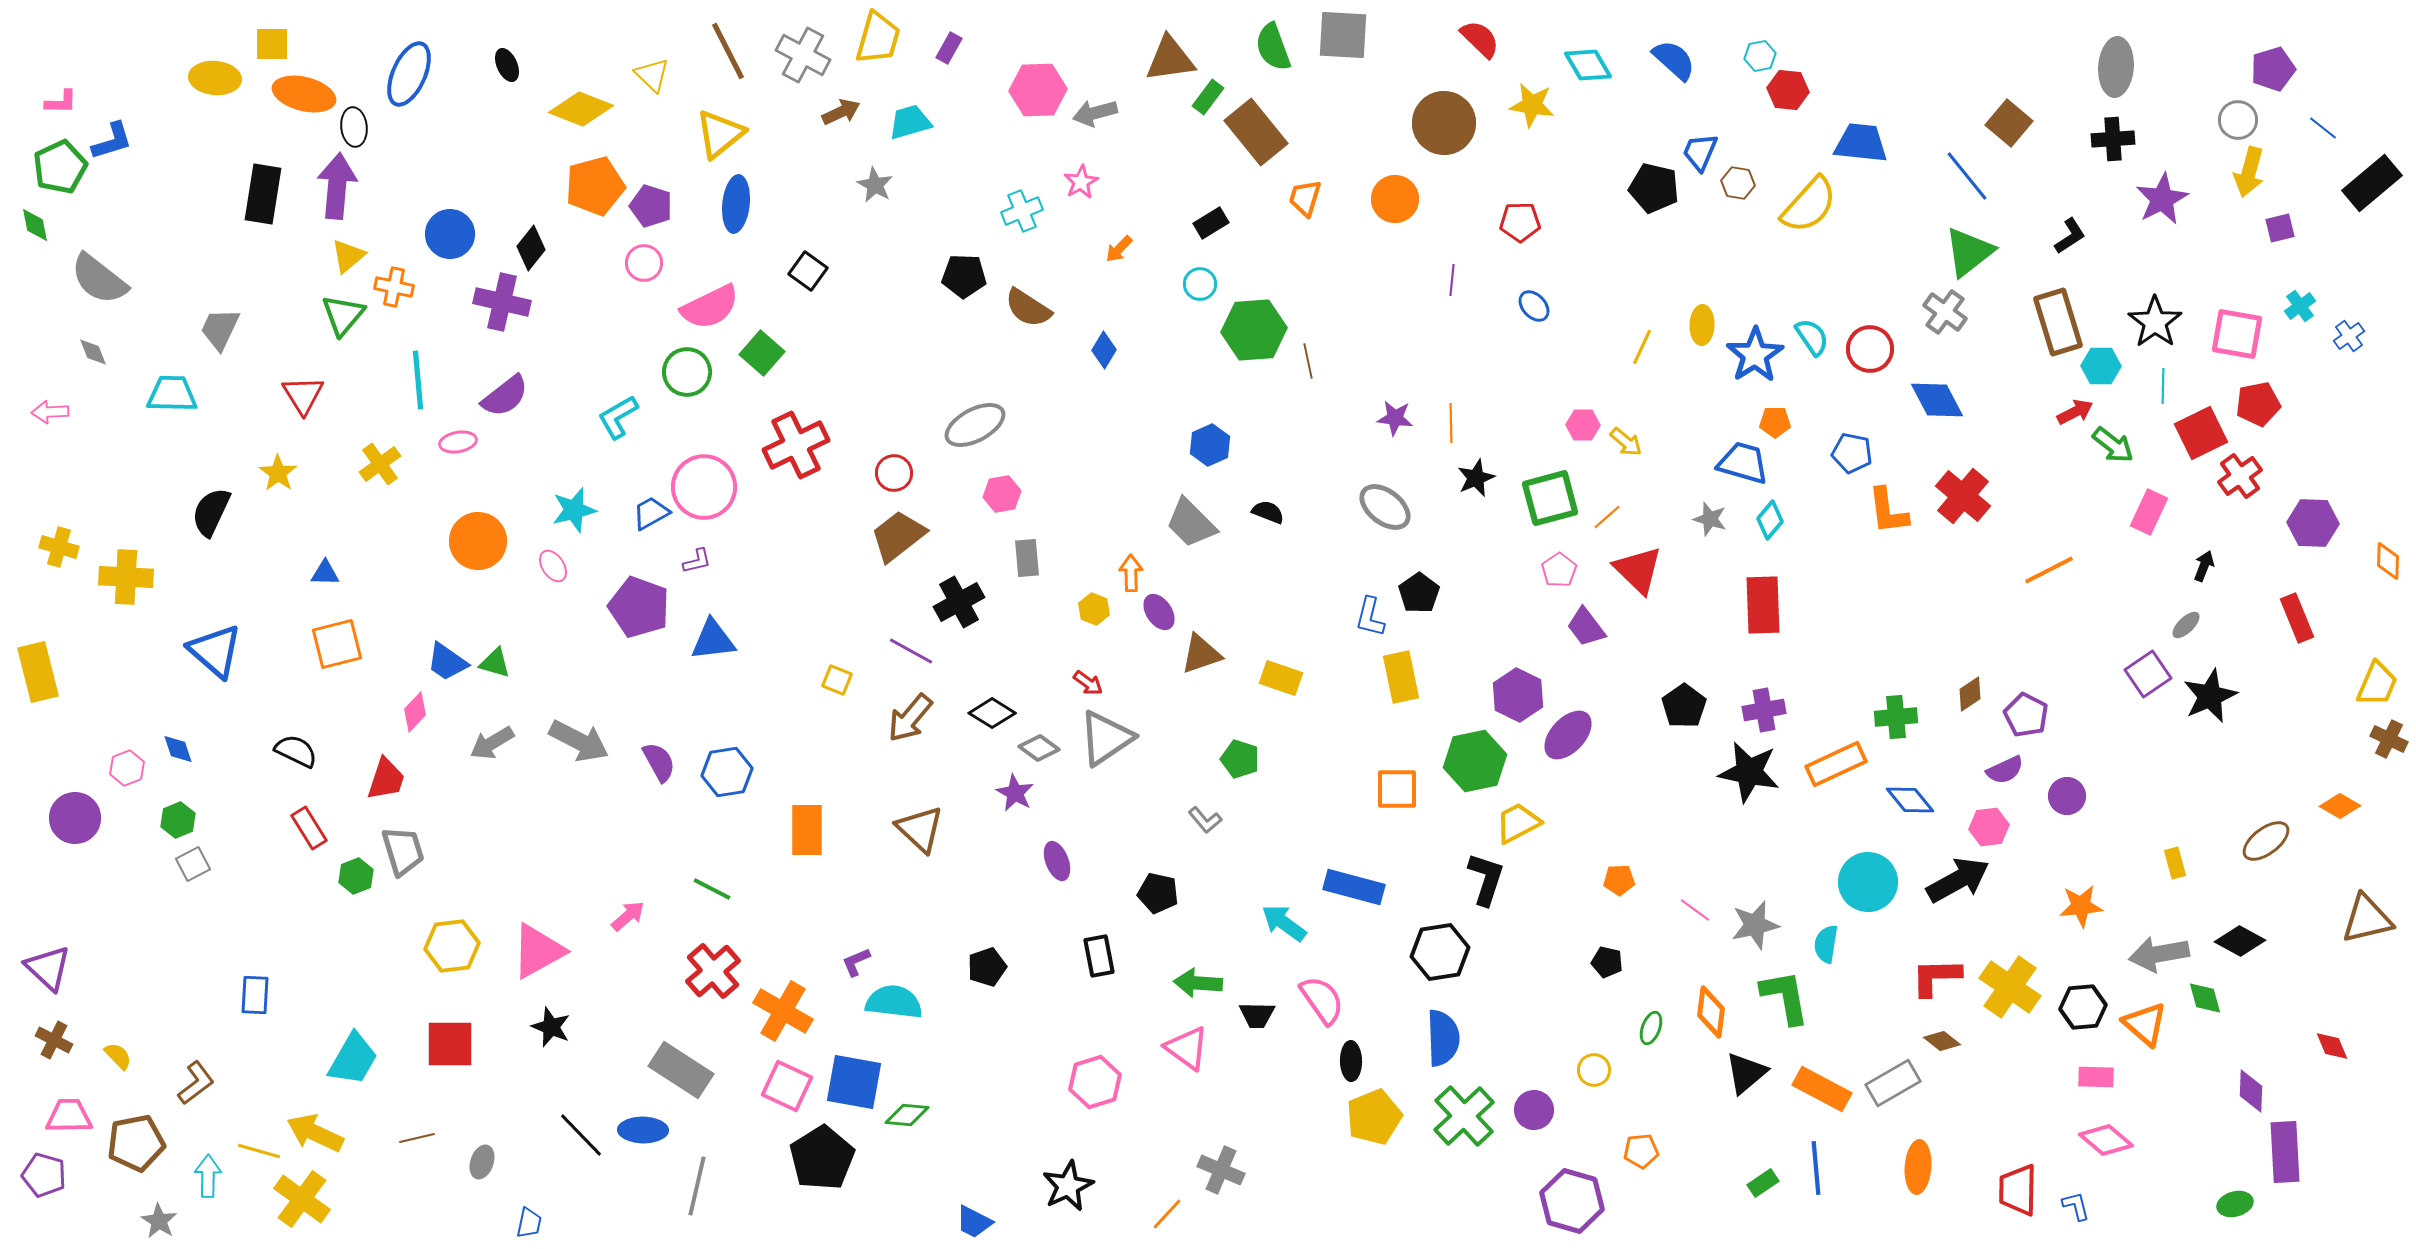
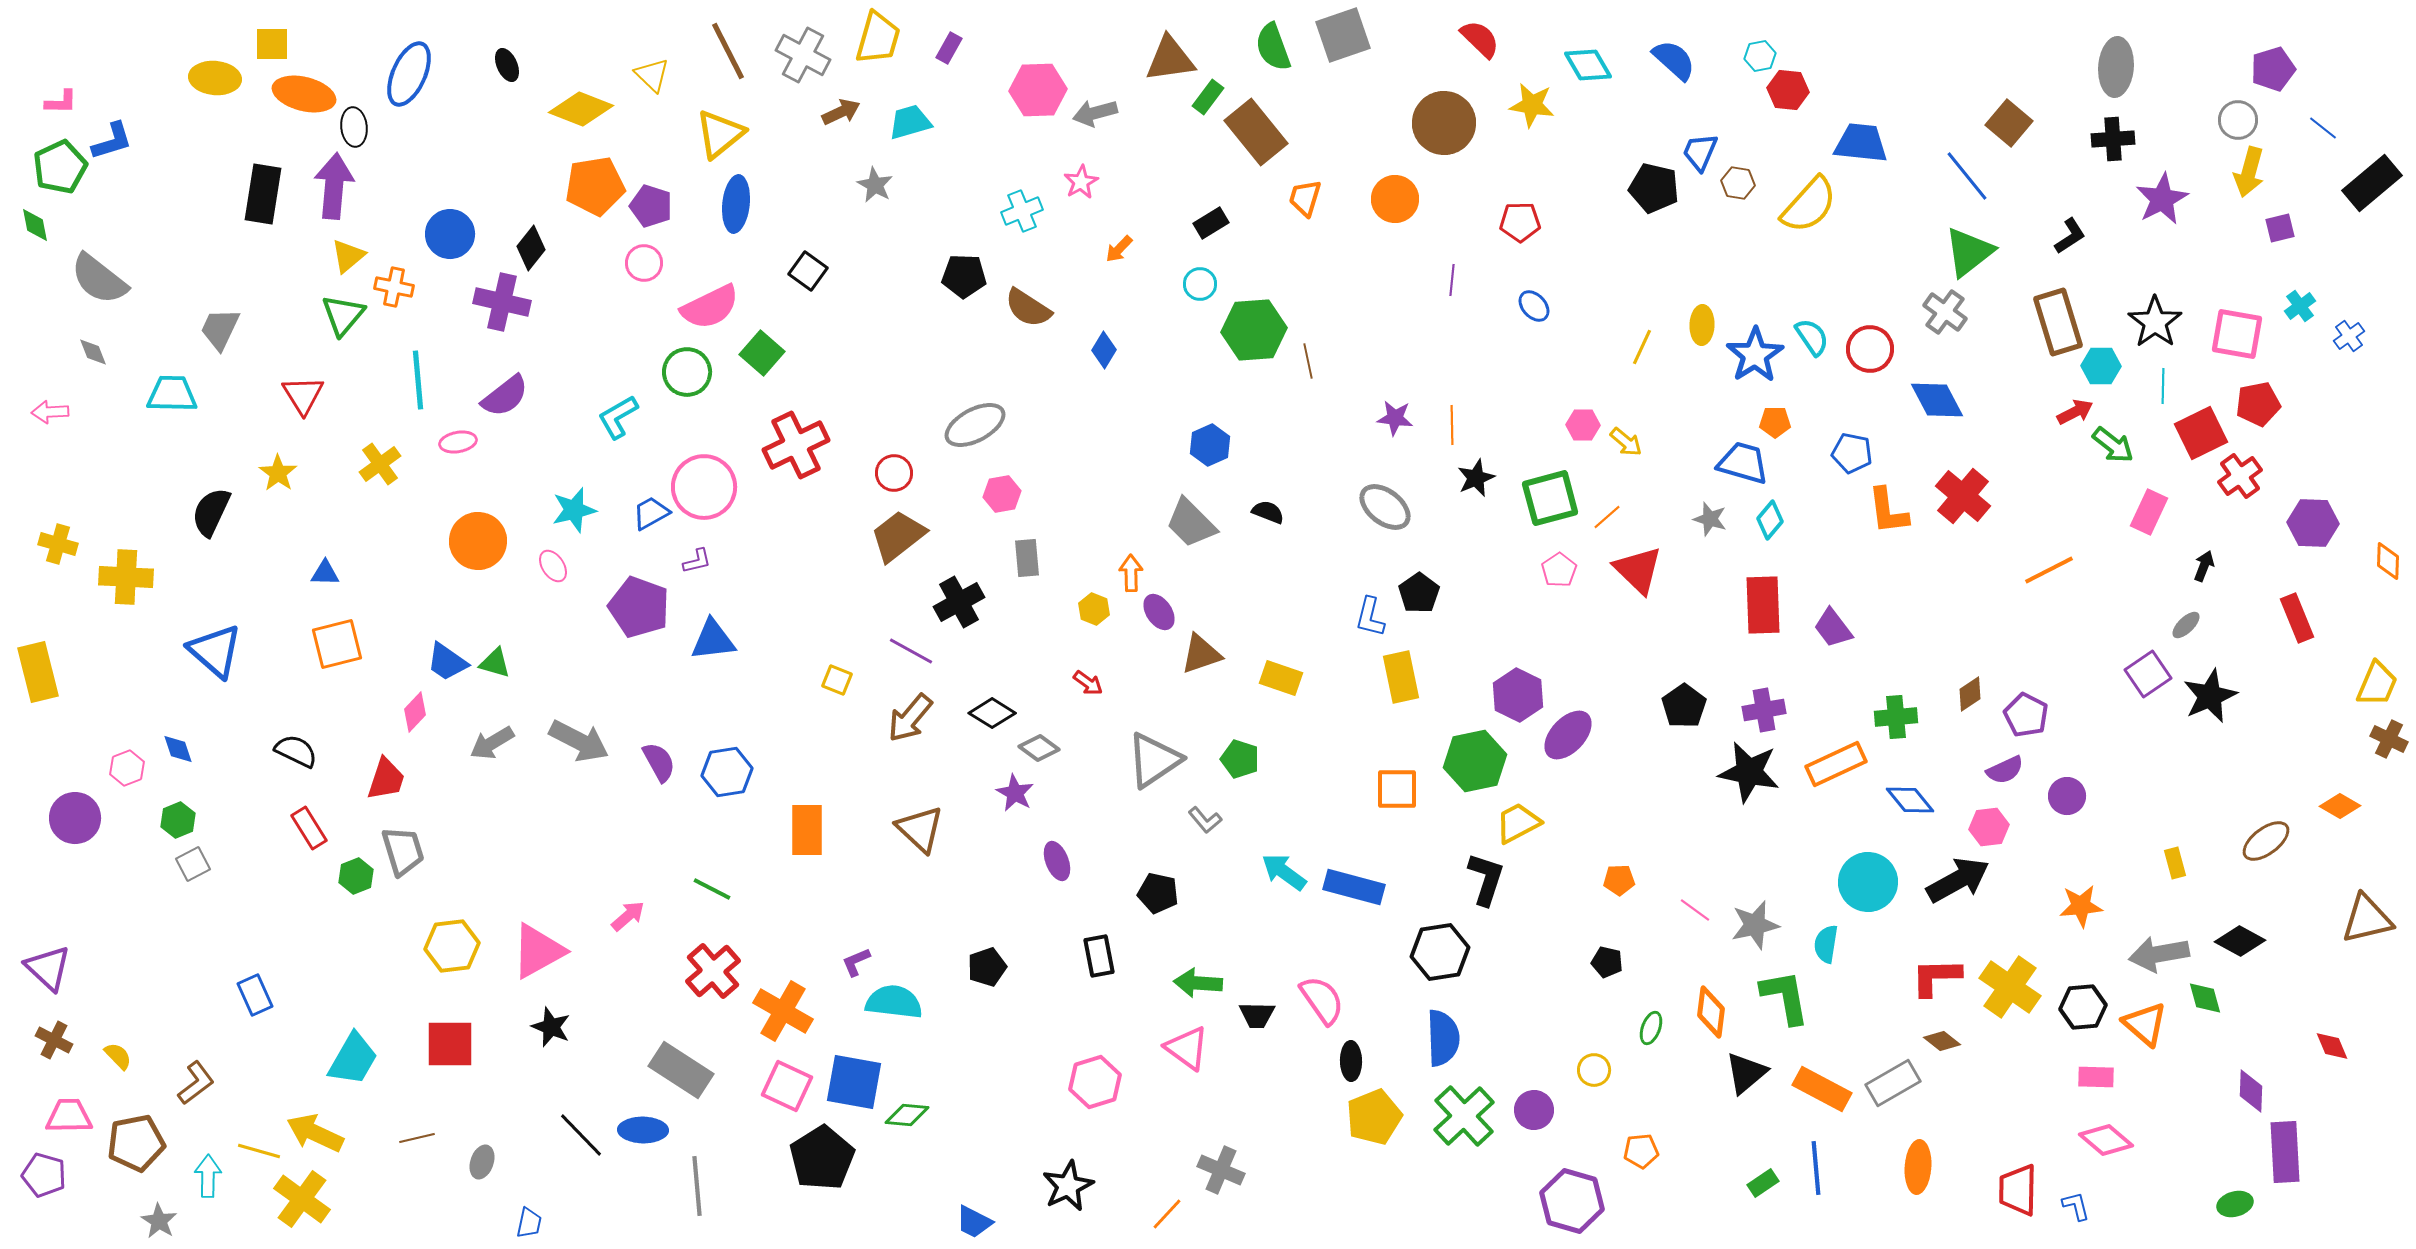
gray square at (1343, 35): rotated 22 degrees counterclockwise
purple arrow at (337, 186): moved 3 px left
orange pentagon at (595, 186): rotated 6 degrees clockwise
orange line at (1451, 423): moved 1 px right, 2 px down
yellow cross at (59, 547): moved 1 px left, 3 px up
purple trapezoid at (1586, 627): moved 247 px right, 1 px down
gray triangle at (1106, 738): moved 48 px right, 22 px down
cyan arrow at (1284, 923): moved 51 px up
blue rectangle at (255, 995): rotated 27 degrees counterclockwise
gray line at (697, 1186): rotated 18 degrees counterclockwise
